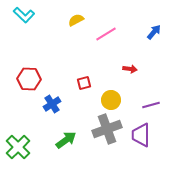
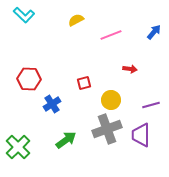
pink line: moved 5 px right, 1 px down; rotated 10 degrees clockwise
